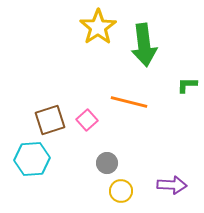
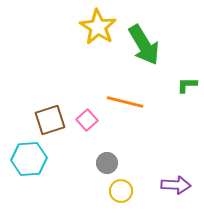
yellow star: rotated 6 degrees counterclockwise
green arrow: rotated 24 degrees counterclockwise
orange line: moved 4 px left
cyan hexagon: moved 3 px left
purple arrow: moved 4 px right
